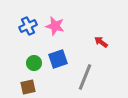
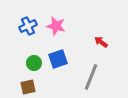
pink star: moved 1 px right
gray line: moved 6 px right
